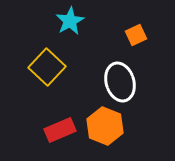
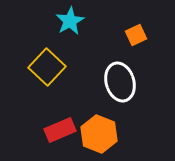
orange hexagon: moved 6 px left, 8 px down
